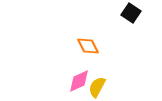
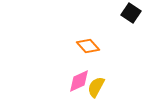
orange diamond: rotated 15 degrees counterclockwise
yellow semicircle: moved 1 px left
